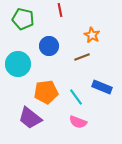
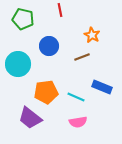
cyan line: rotated 30 degrees counterclockwise
pink semicircle: rotated 30 degrees counterclockwise
